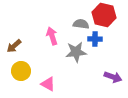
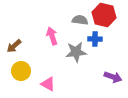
gray semicircle: moved 1 px left, 4 px up
